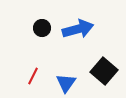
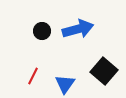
black circle: moved 3 px down
blue triangle: moved 1 px left, 1 px down
